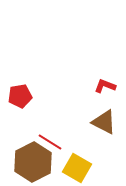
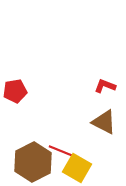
red pentagon: moved 5 px left, 5 px up
red line: moved 11 px right, 9 px down; rotated 10 degrees counterclockwise
